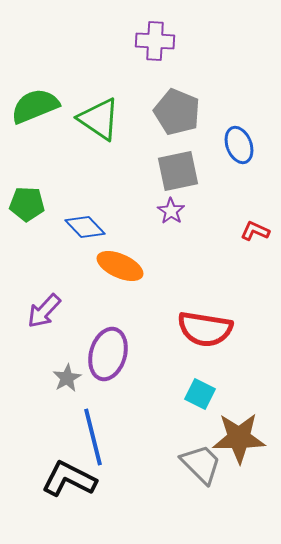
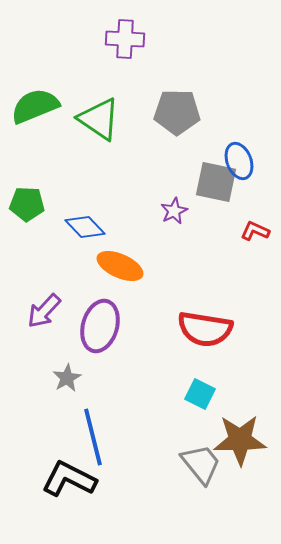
purple cross: moved 30 px left, 2 px up
gray pentagon: rotated 21 degrees counterclockwise
blue ellipse: moved 16 px down
gray square: moved 38 px right, 11 px down; rotated 24 degrees clockwise
purple star: moved 3 px right; rotated 12 degrees clockwise
purple ellipse: moved 8 px left, 28 px up
brown star: moved 1 px right, 2 px down
gray trapezoid: rotated 6 degrees clockwise
